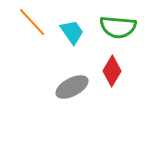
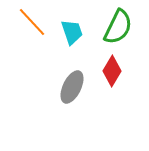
green semicircle: rotated 69 degrees counterclockwise
cyan trapezoid: rotated 16 degrees clockwise
gray ellipse: rotated 36 degrees counterclockwise
